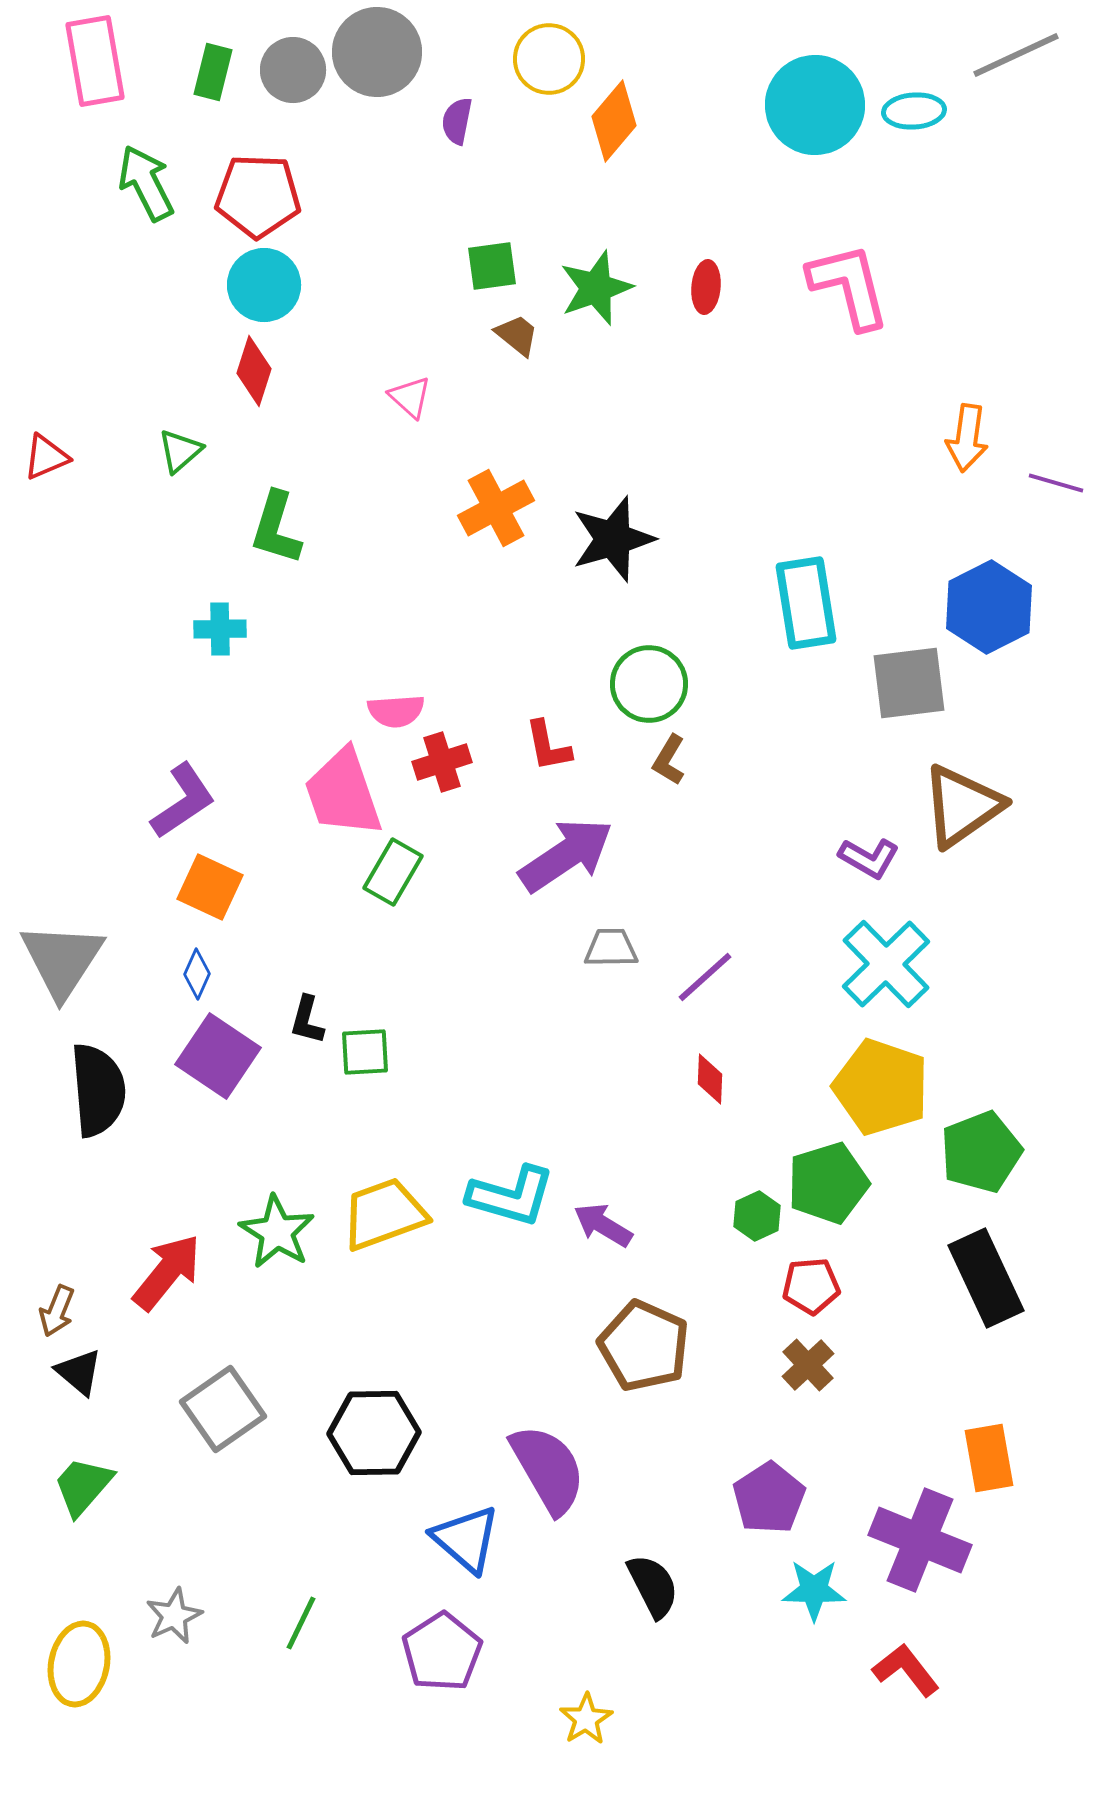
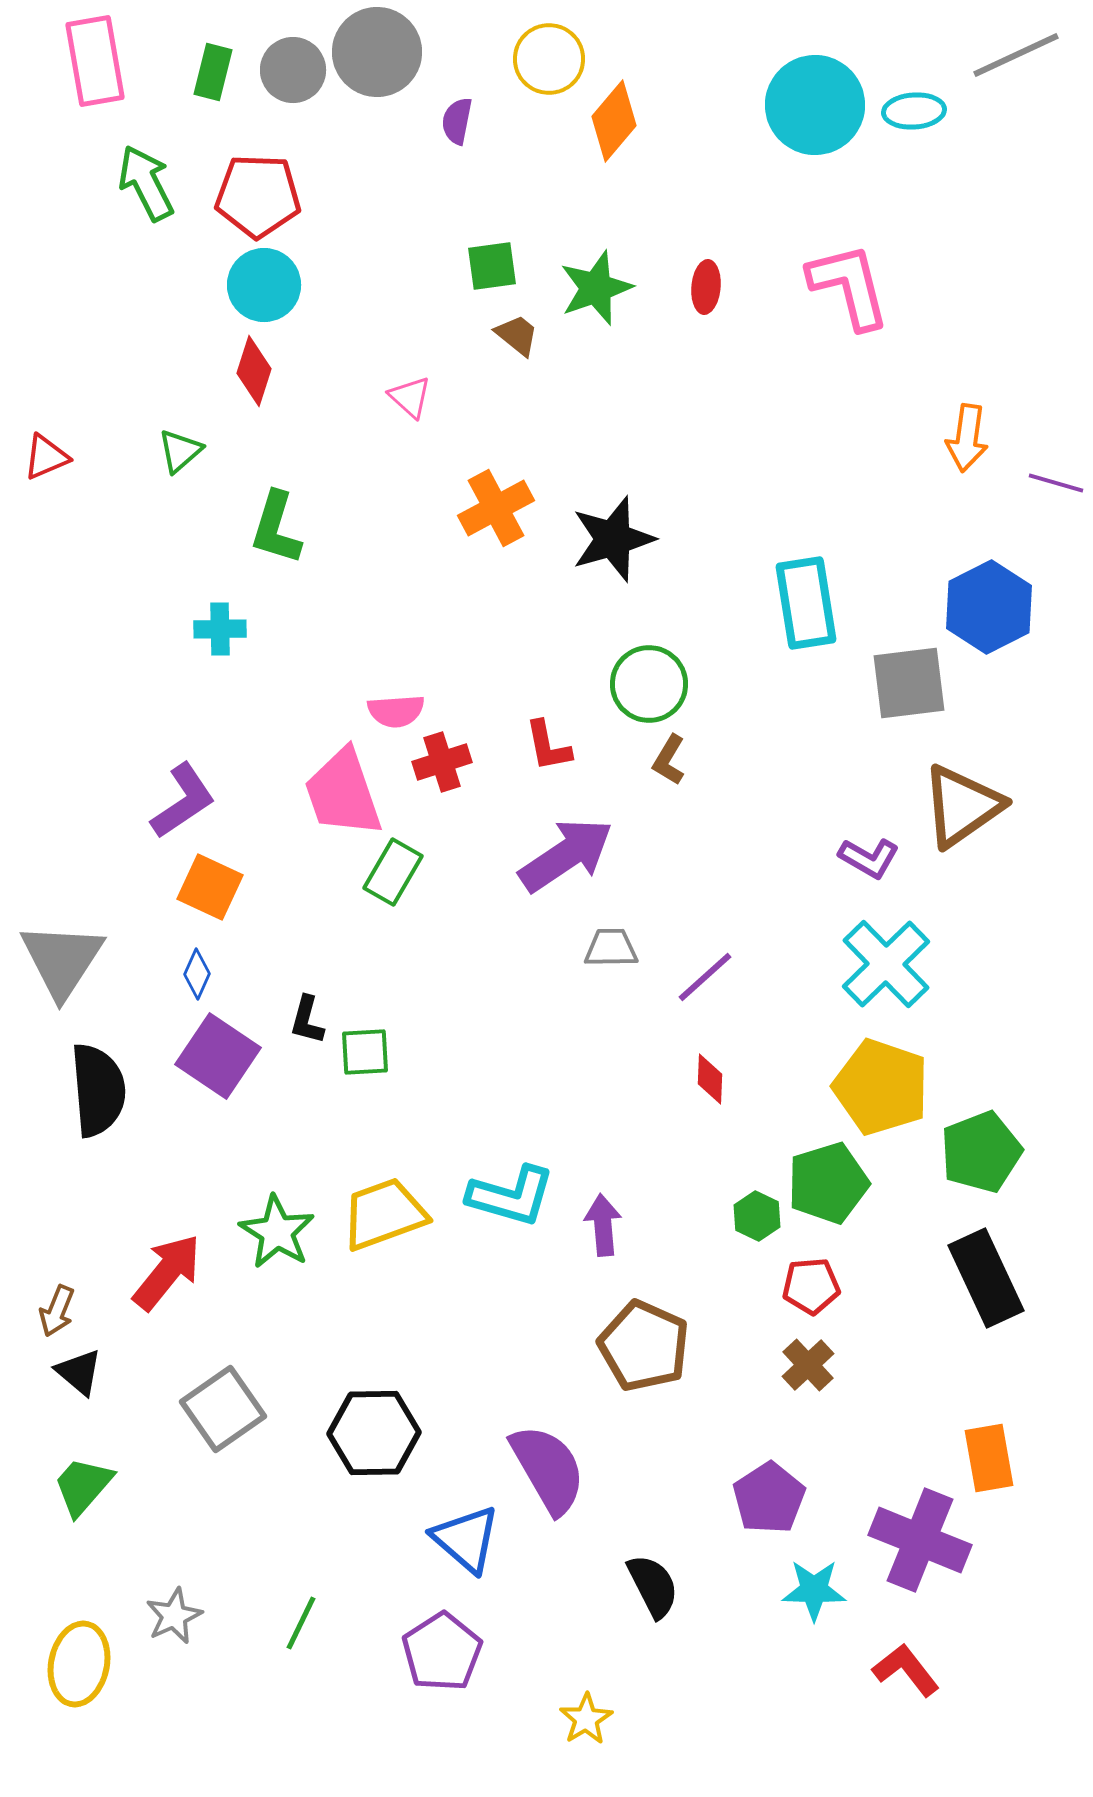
green hexagon at (757, 1216): rotated 9 degrees counterclockwise
purple arrow at (603, 1225): rotated 54 degrees clockwise
